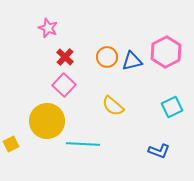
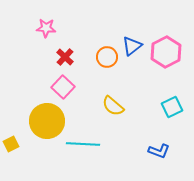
pink star: moved 2 px left; rotated 18 degrees counterclockwise
blue triangle: moved 15 px up; rotated 25 degrees counterclockwise
pink square: moved 1 px left, 2 px down
